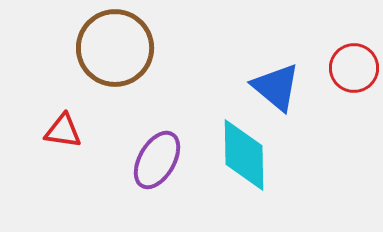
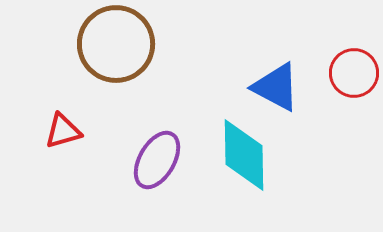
brown circle: moved 1 px right, 4 px up
red circle: moved 5 px down
blue triangle: rotated 12 degrees counterclockwise
red triangle: rotated 24 degrees counterclockwise
